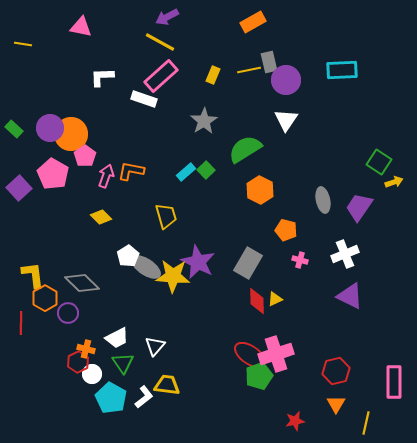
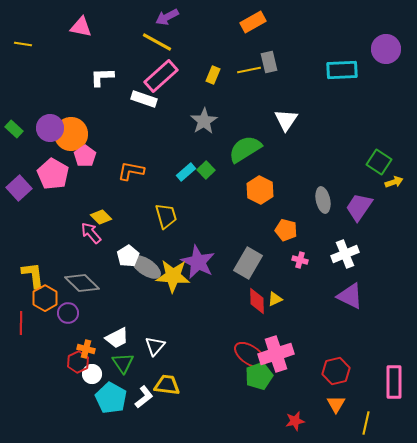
yellow line at (160, 42): moved 3 px left
purple circle at (286, 80): moved 100 px right, 31 px up
pink arrow at (106, 176): moved 15 px left, 57 px down; rotated 60 degrees counterclockwise
